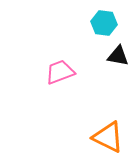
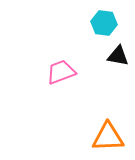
pink trapezoid: moved 1 px right
orange triangle: rotated 28 degrees counterclockwise
